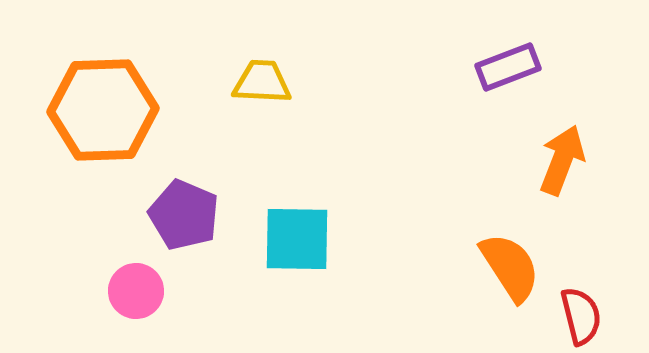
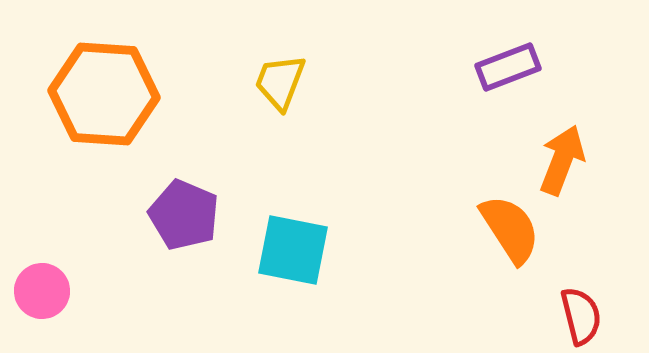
yellow trapezoid: moved 18 px right; rotated 72 degrees counterclockwise
orange hexagon: moved 1 px right, 16 px up; rotated 6 degrees clockwise
cyan square: moved 4 px left, 11 px down; rotated 10 degrees clockwise
orange semicircle: moved 38 px up
pink circle: moved 94 px left
